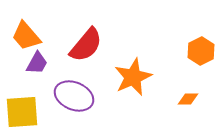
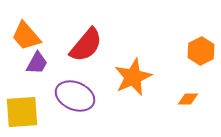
purple ellipse: moved 1 px right
